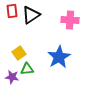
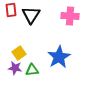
red rectangle: moved 1 px left, 1 px up
black triangle: rotated 24 degrees counterclockwise
pink cross: moved 4 px up
green triangle: moved 5 px right, 1 px down
purple star: moved 3 px right, 9 px up
